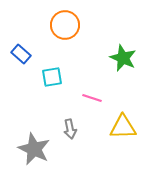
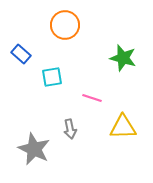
green star: rotated 8 degrees counterclockwise
